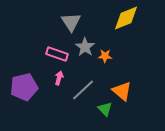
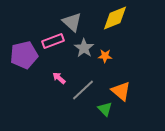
yellow diamond: moved 11 px left
gray triangle: moved 1 px right; rotated 15 degrees counterclockwise
gray star: moved 1 px left, 1 px down
pink rectangle: moved 4 px left, 13 px up; rotated 40 degrees counterclockwise
pink arrow: rotated 64 degrees counterclockwise
purple pentagon: moved 32 px up
orange triangle: moved 1 px left
